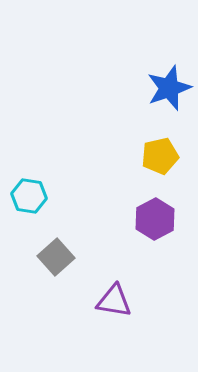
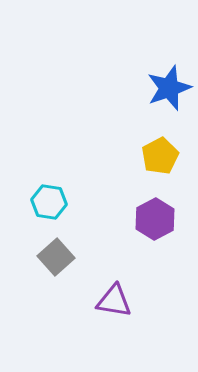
yellow pentagon: rotated 15 degrees counterclockwise
cyan hexagon: moved 20 px right, 6 px down
